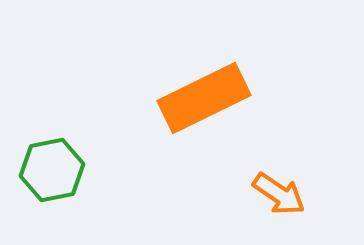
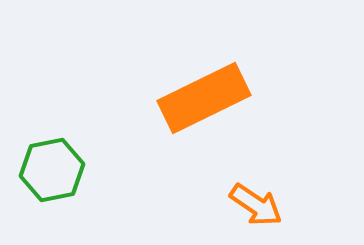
orange arrow: moved 23 px left, 11 px down
